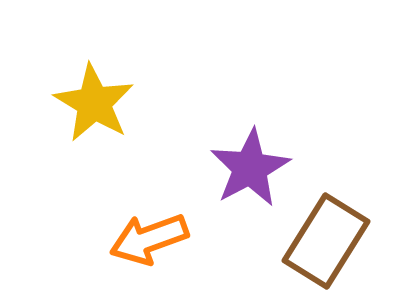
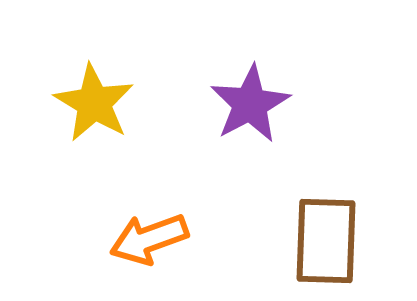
purple star: moved 64 px up
brown rectangle: rotated 30 degrees counterclockwise
